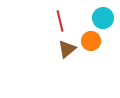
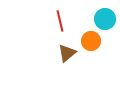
cyan circle: moved 2 px right, 1 px down
brown triangle: moved 4 px down
